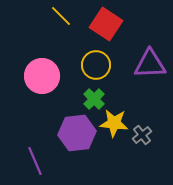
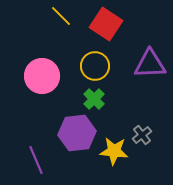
yellow circle: moved 1 px left, 1 px down
yellow star: moved 28 px down
purple line: moved 1 px right, 1 px up
